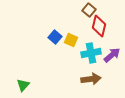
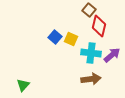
yellow square: moved 1 px up
cyan cross: rotated 18 degrees clockwise
